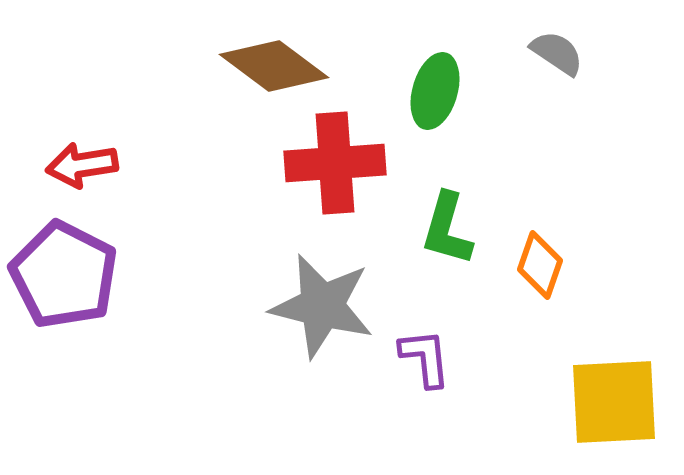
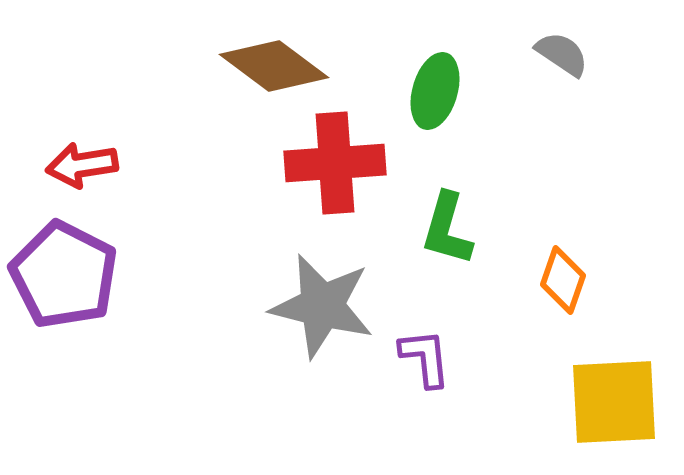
gray semicircle: moved 5 px right, 1 px down
orange diamond: moved 23 px right, 15 px down
